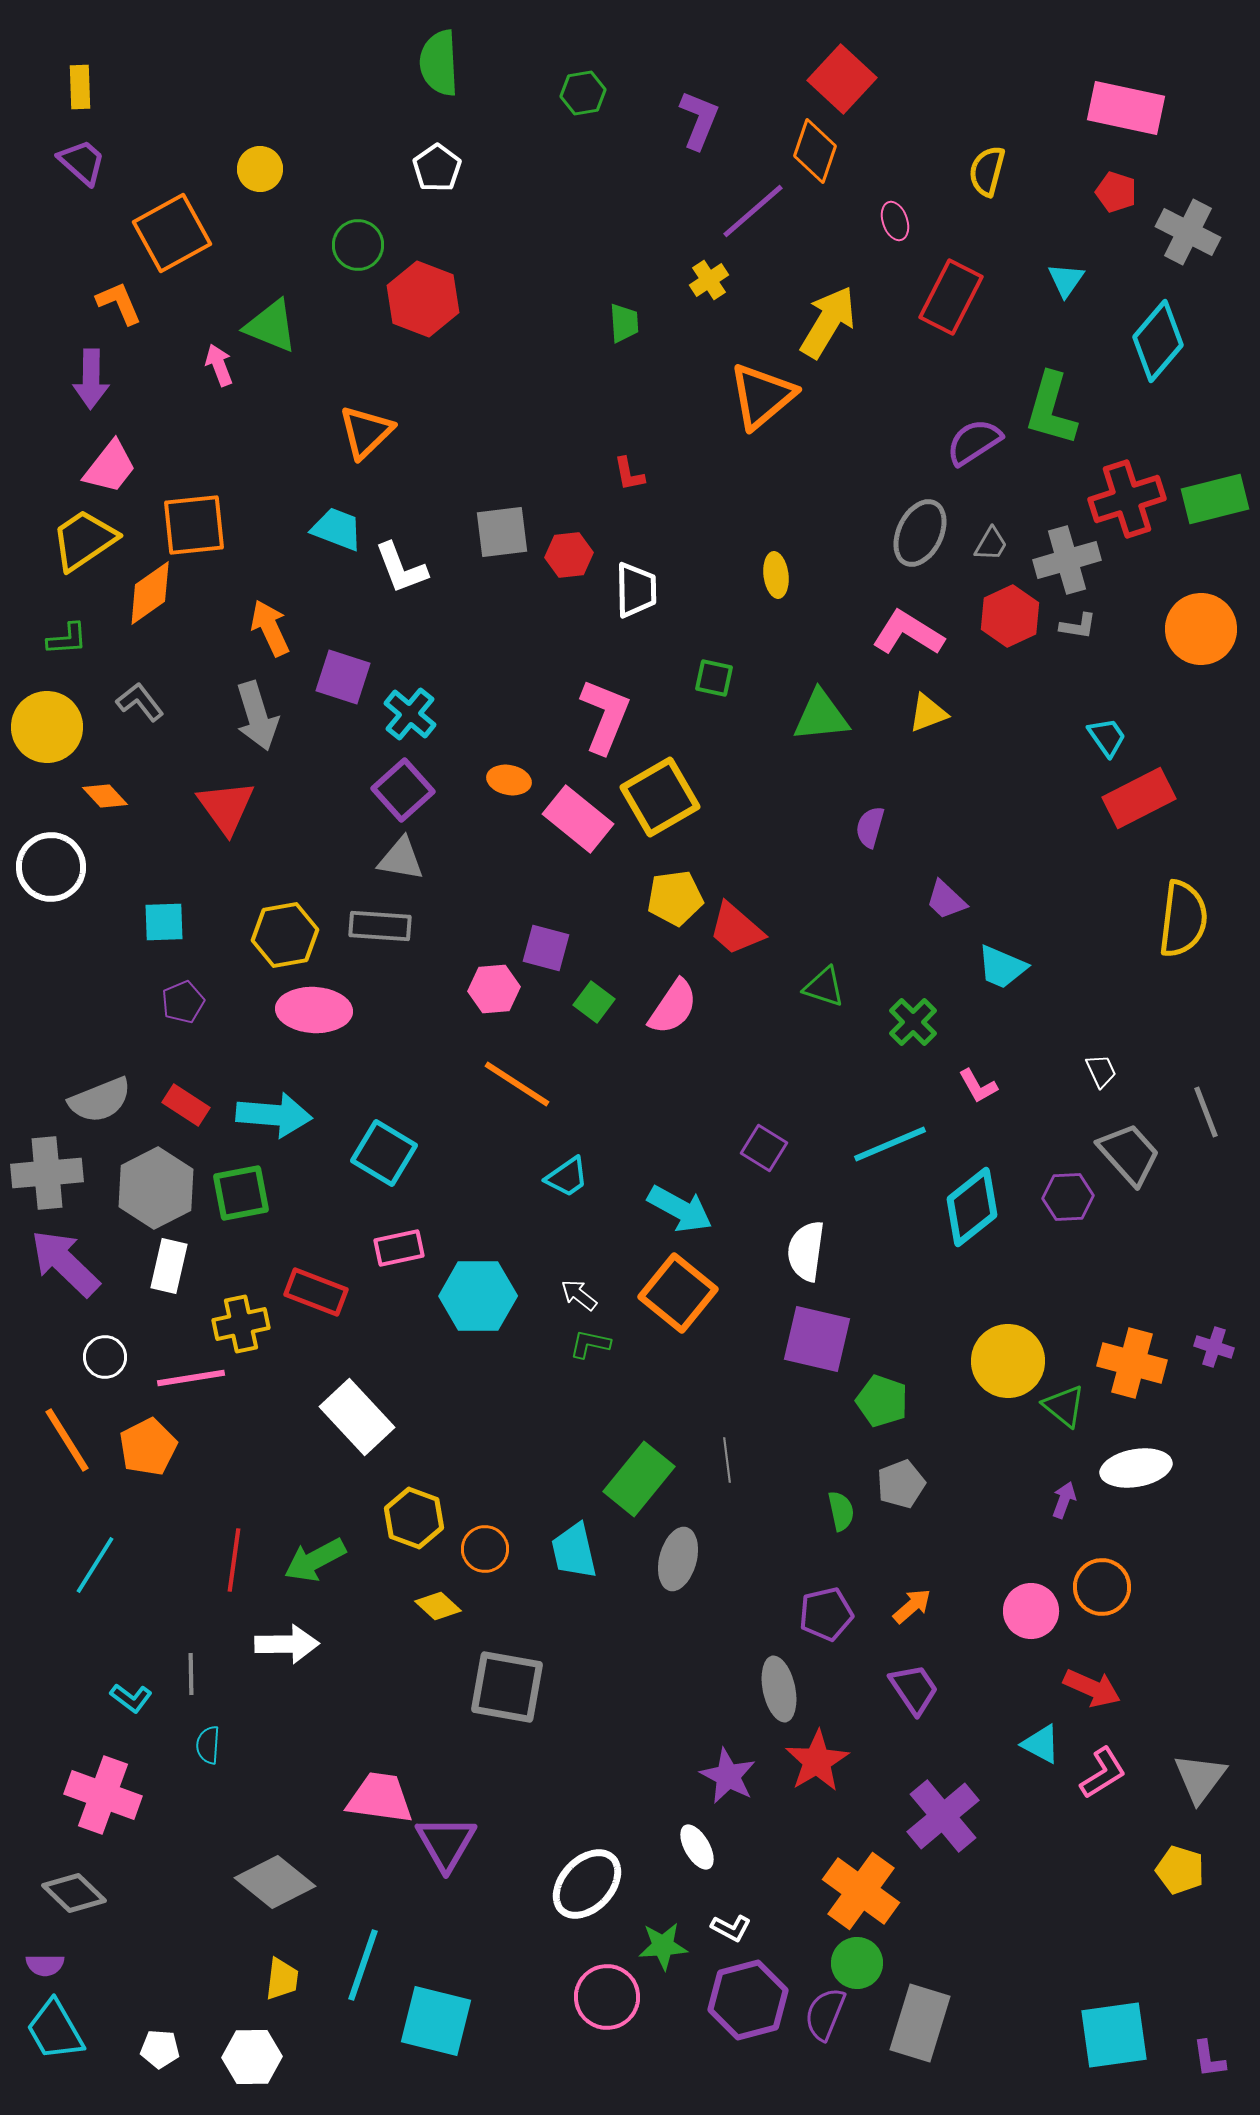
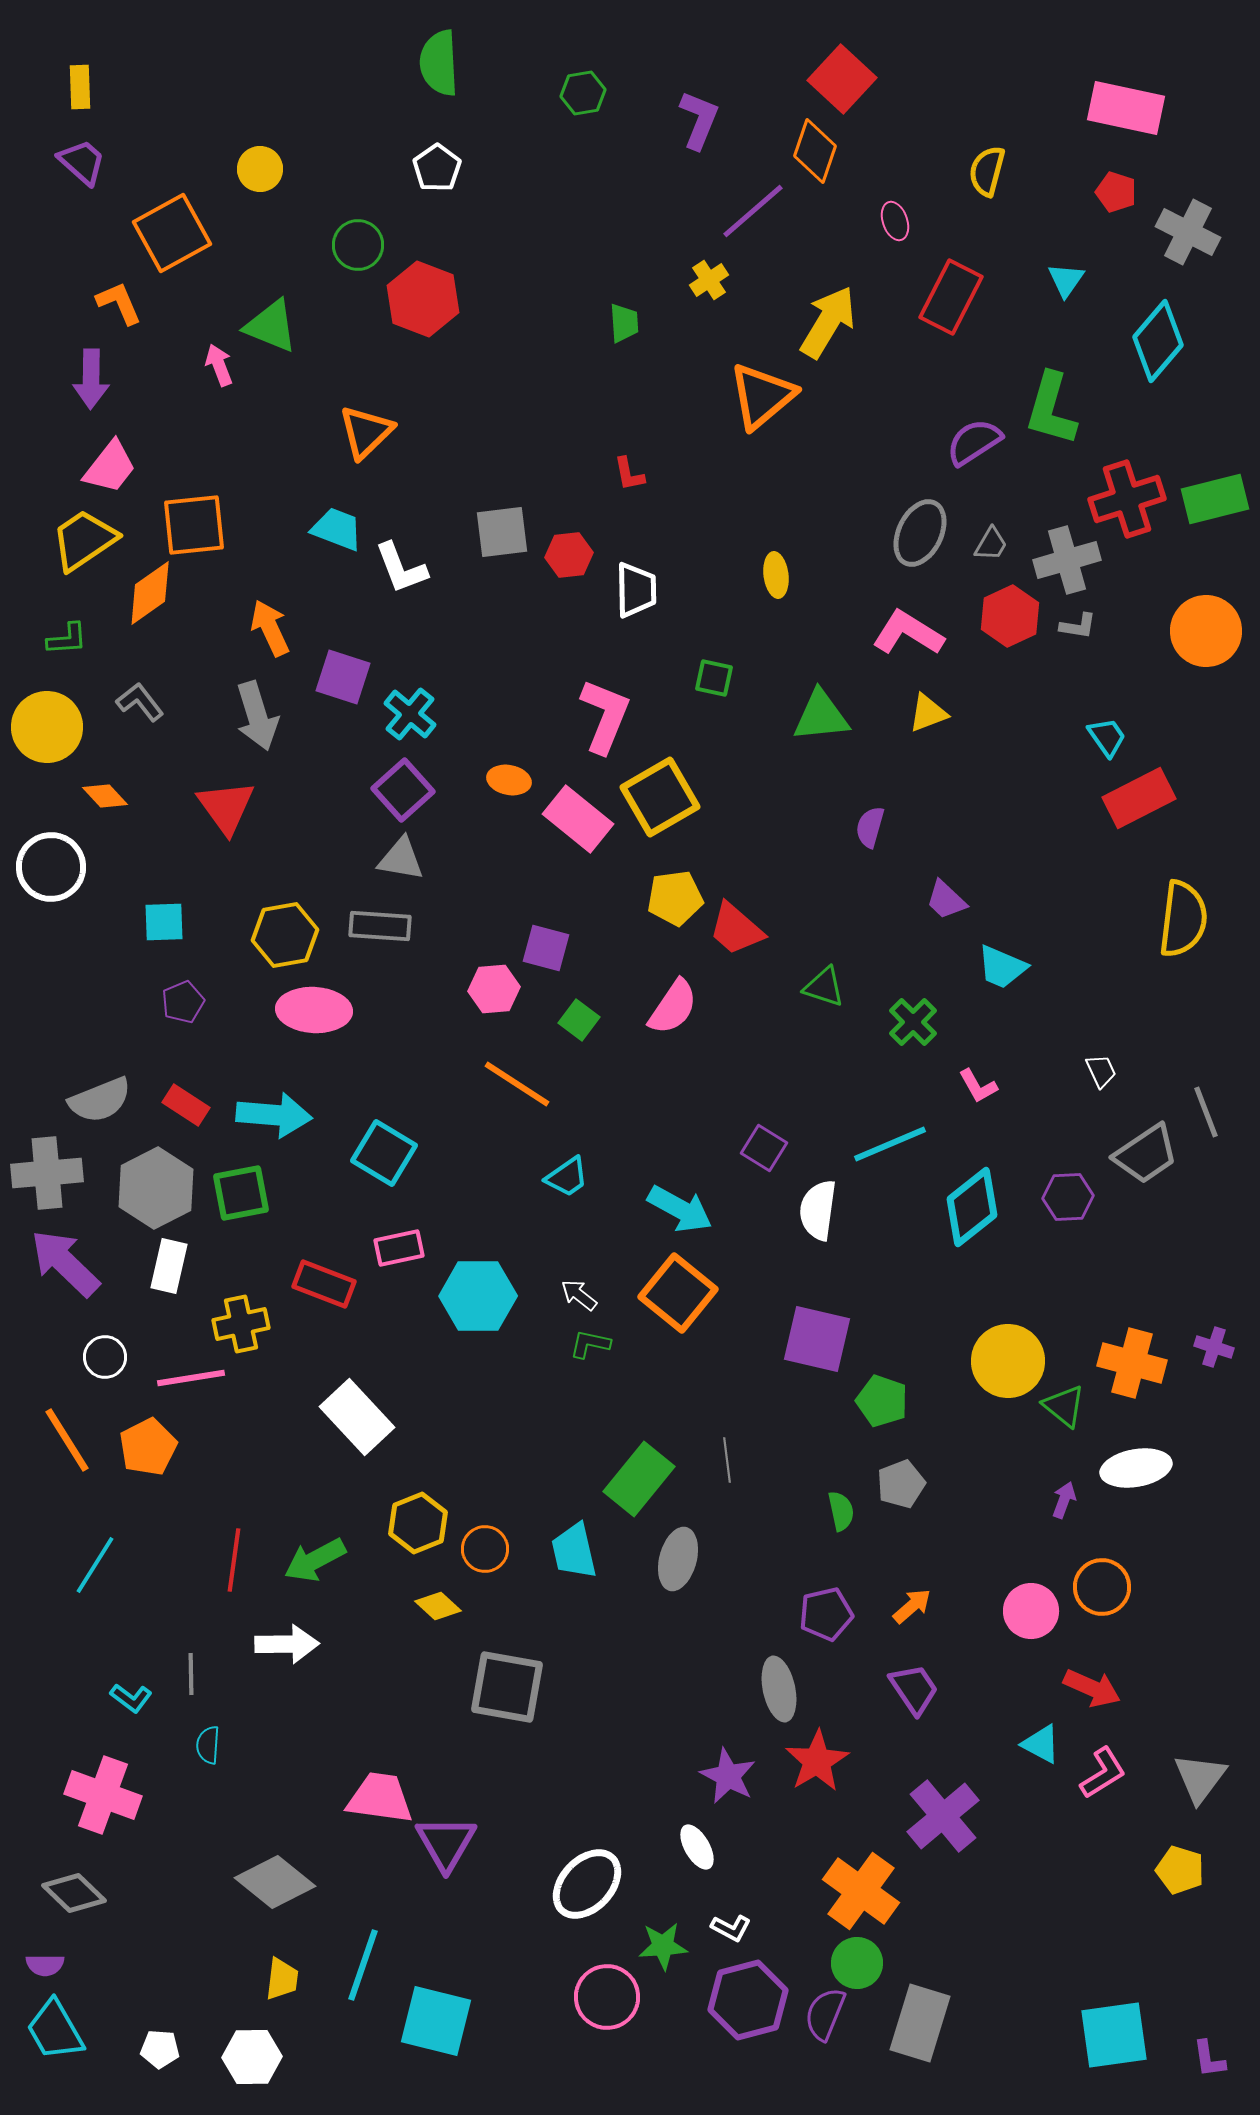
orange circle at (1201, 629): moved 5 px right, 2 px down
green square at (594, 1002): moved 15 px left, 18 px down
gray trapezoid at (1129, 1154): moved 17 px right; rotated 98 degrees clockwise
white semicircle at (806, 1251): moved 12 px right, 41 px up
red rectangle at (316, 1292): moved 8 px right, 8 px up
yellow hexagon at (414, 1518): moved 4 px right, 5 px down; rotated 18 degrees clockwise
